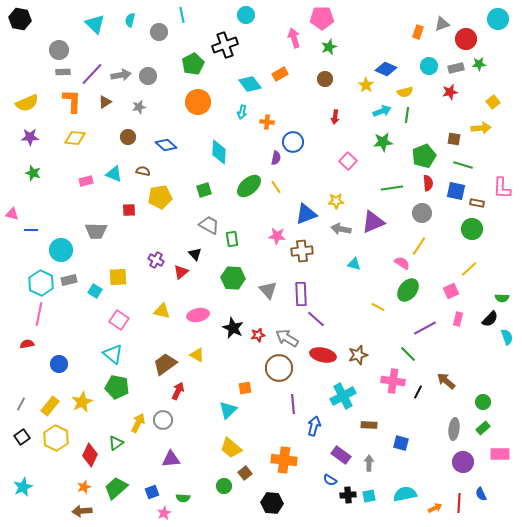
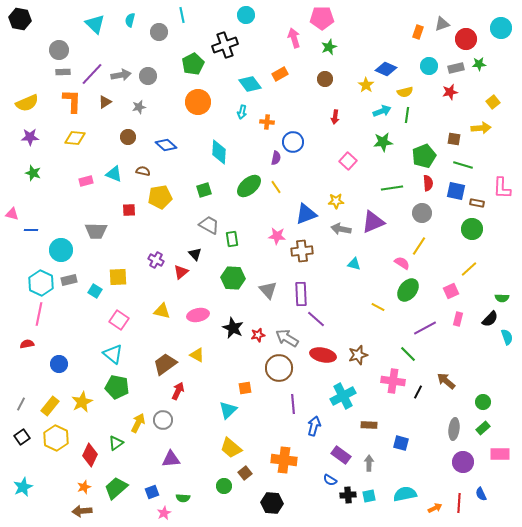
cyan circle at (498, 19): moved 3 px right, 9 px down
